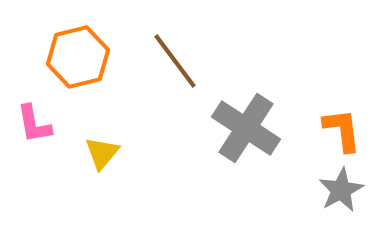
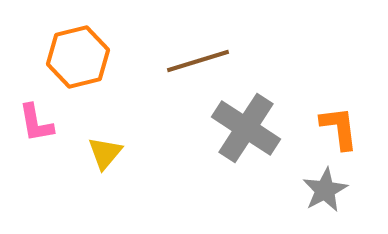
brown line: moved 23 px right; rotated 70 degrees counterclockwise
pink L-shape: moved 2 px right, 1 px up
orange L-shape: moved 3 px left, 2 px up
yellow triangle: moved 3 px right
gray star: moved 16 px left
